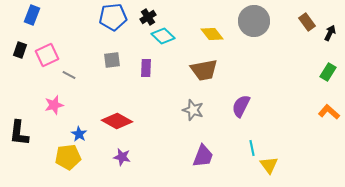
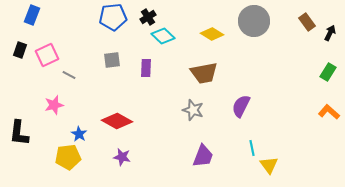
yellow diamond: rotated 20 degrees counterclockwise
brown trapezoid: moved 3 px down
